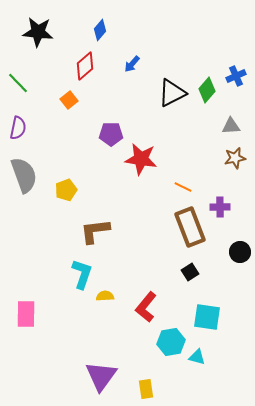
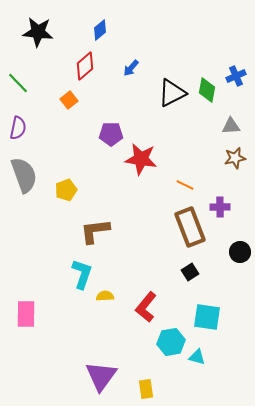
blue diamond: rotated 10 degrees clockwise
blue arrow: moved 1 px left, 4 px down
green diamond: rotated 30 degrees counterclockwise
orange line: moved 2 px right, 2 px up
